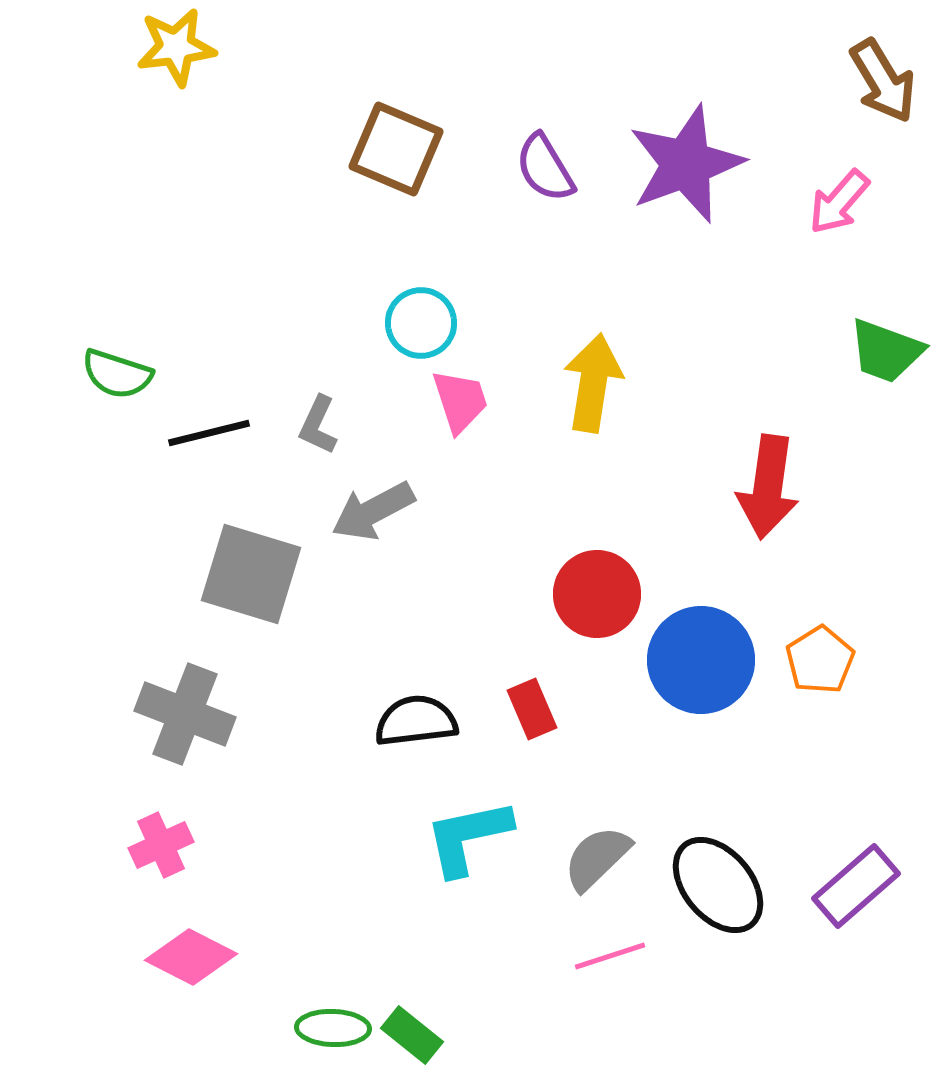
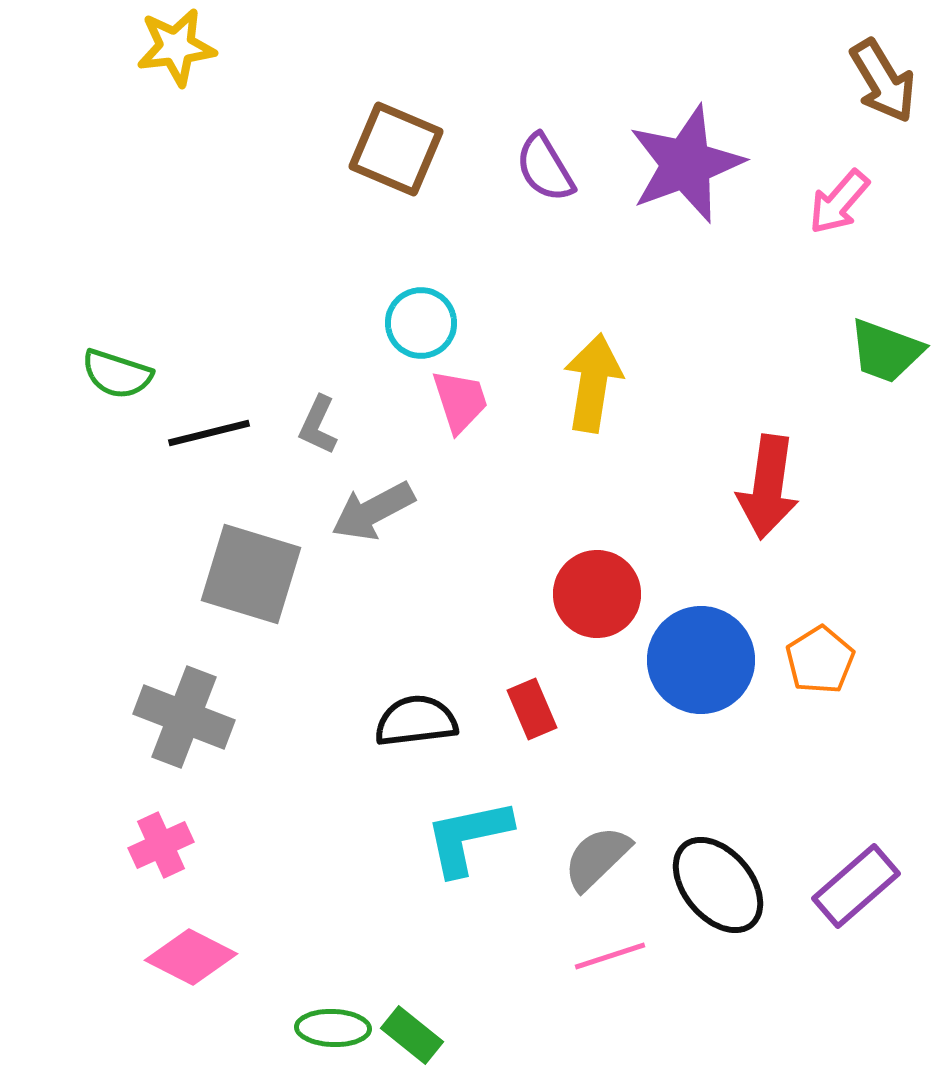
gray cross: moved 1 px left, 3 px down
